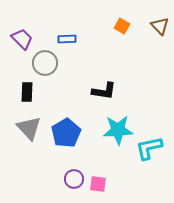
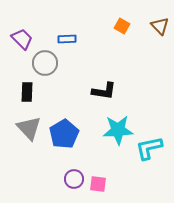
blue pentagon: moved 2 px left, 1 px down
